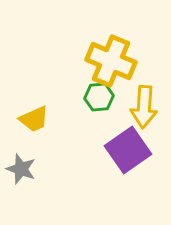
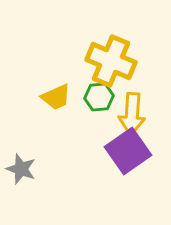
yellow arrow: moved 12 px left, 7 px down
yellow trapezoid: moved 22 px right, 22 px up
purple square: moved 1 px down
